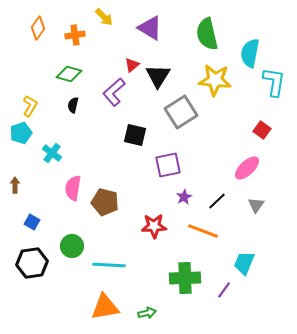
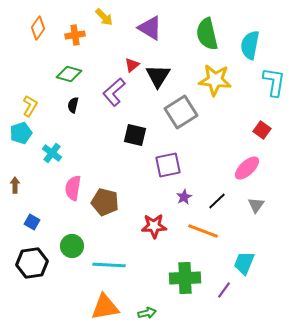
cyan semicircle: moved 8 px up
